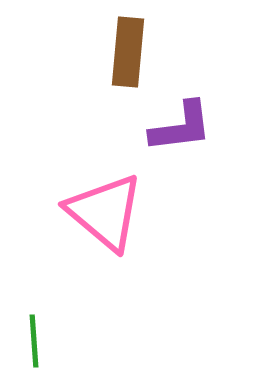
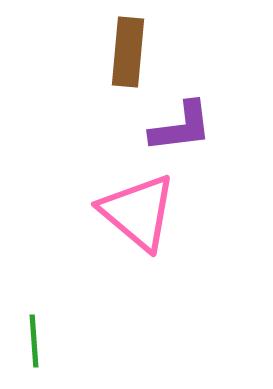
pink triangle: moved 33 px right
